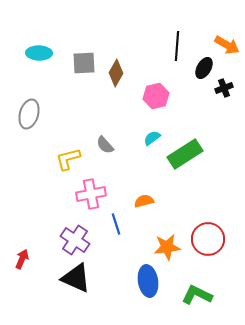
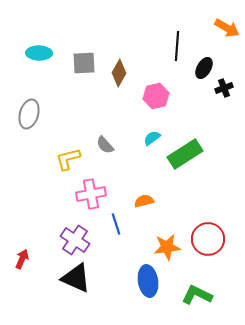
orange arrow: moved 17 px up
brown diamond: moved 3 px right
